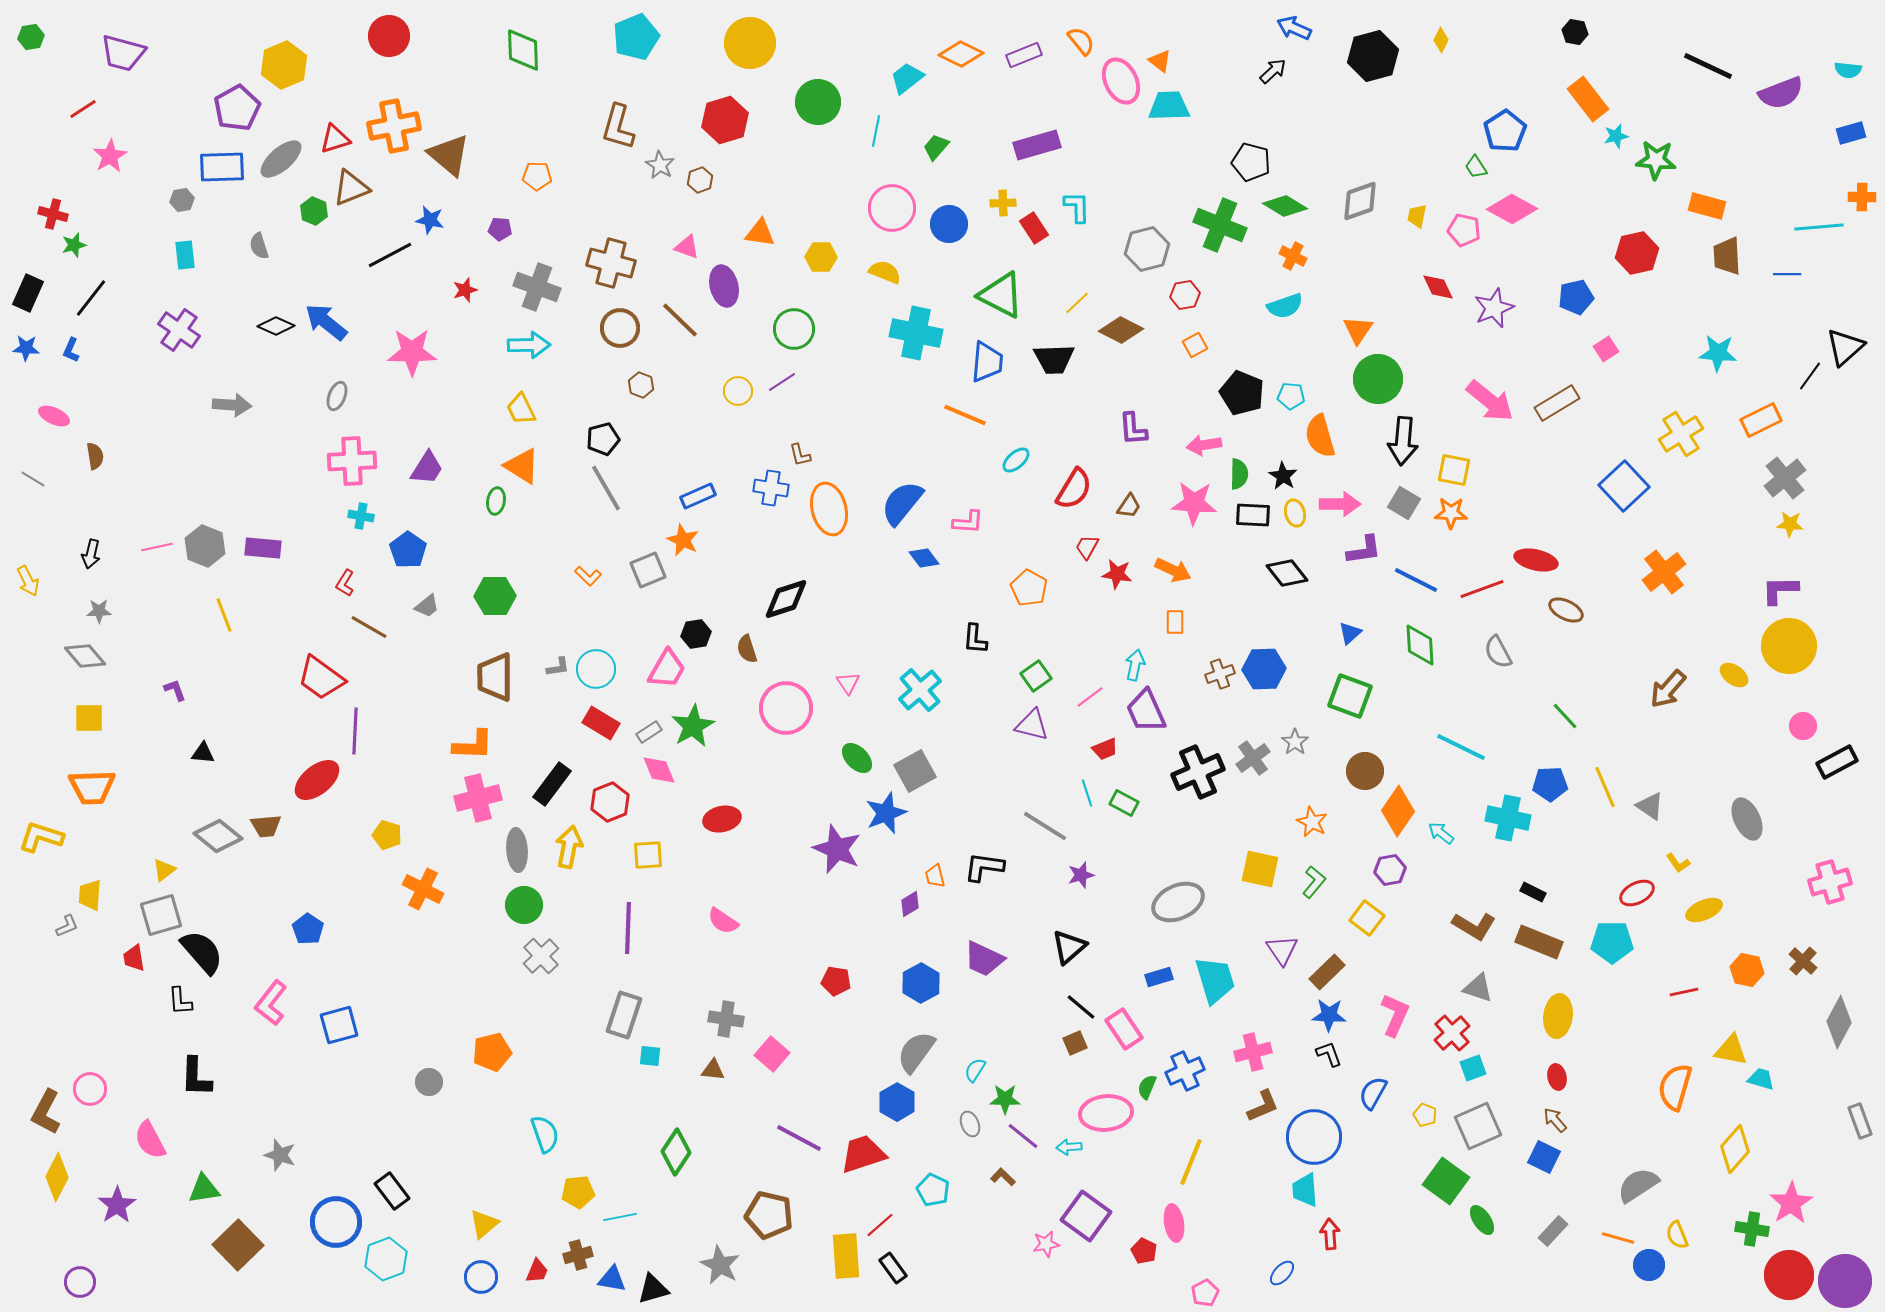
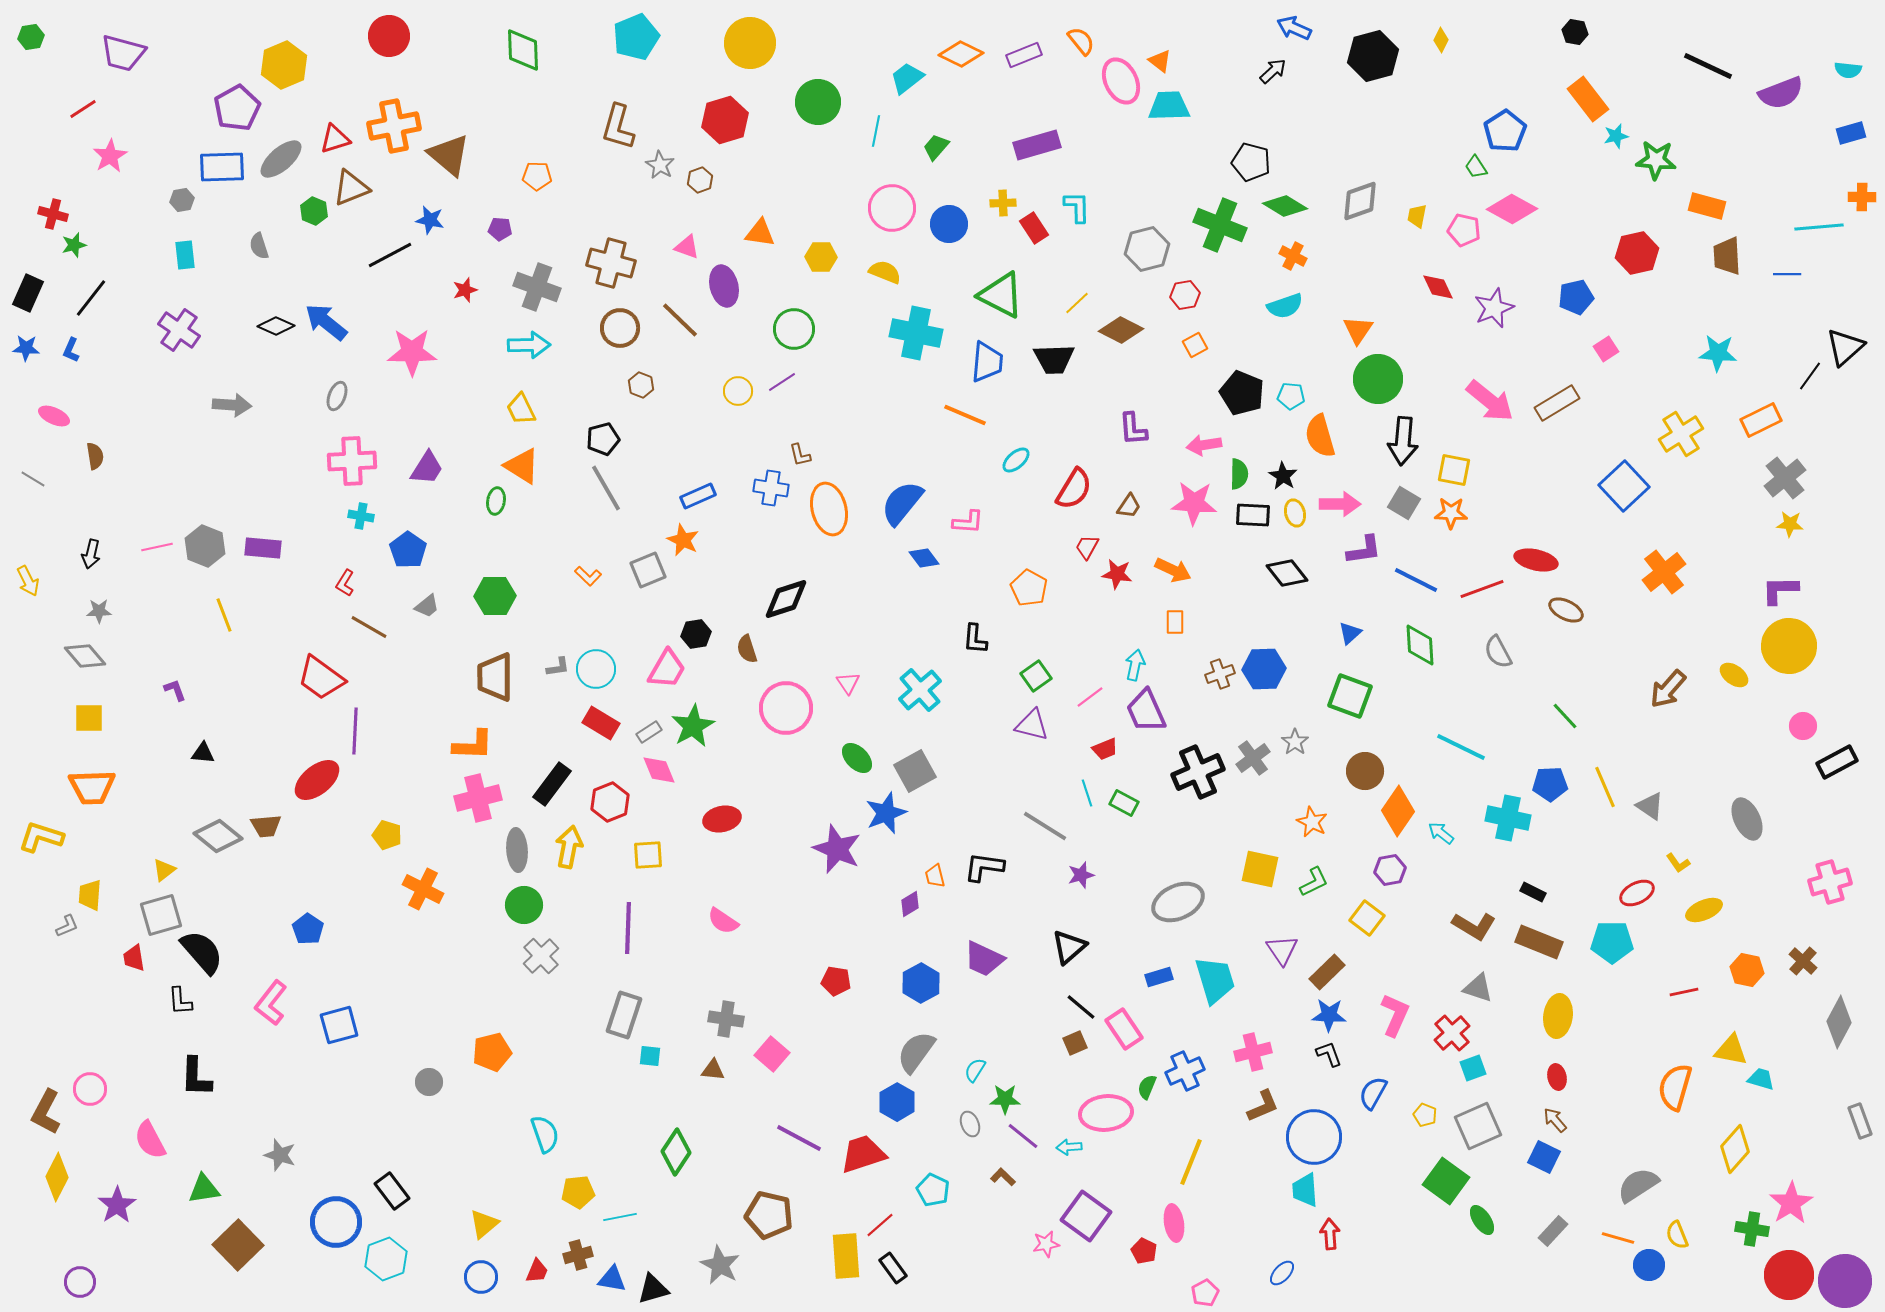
green L-shape at (1314, 882): rotated 24 degrees clockwise
